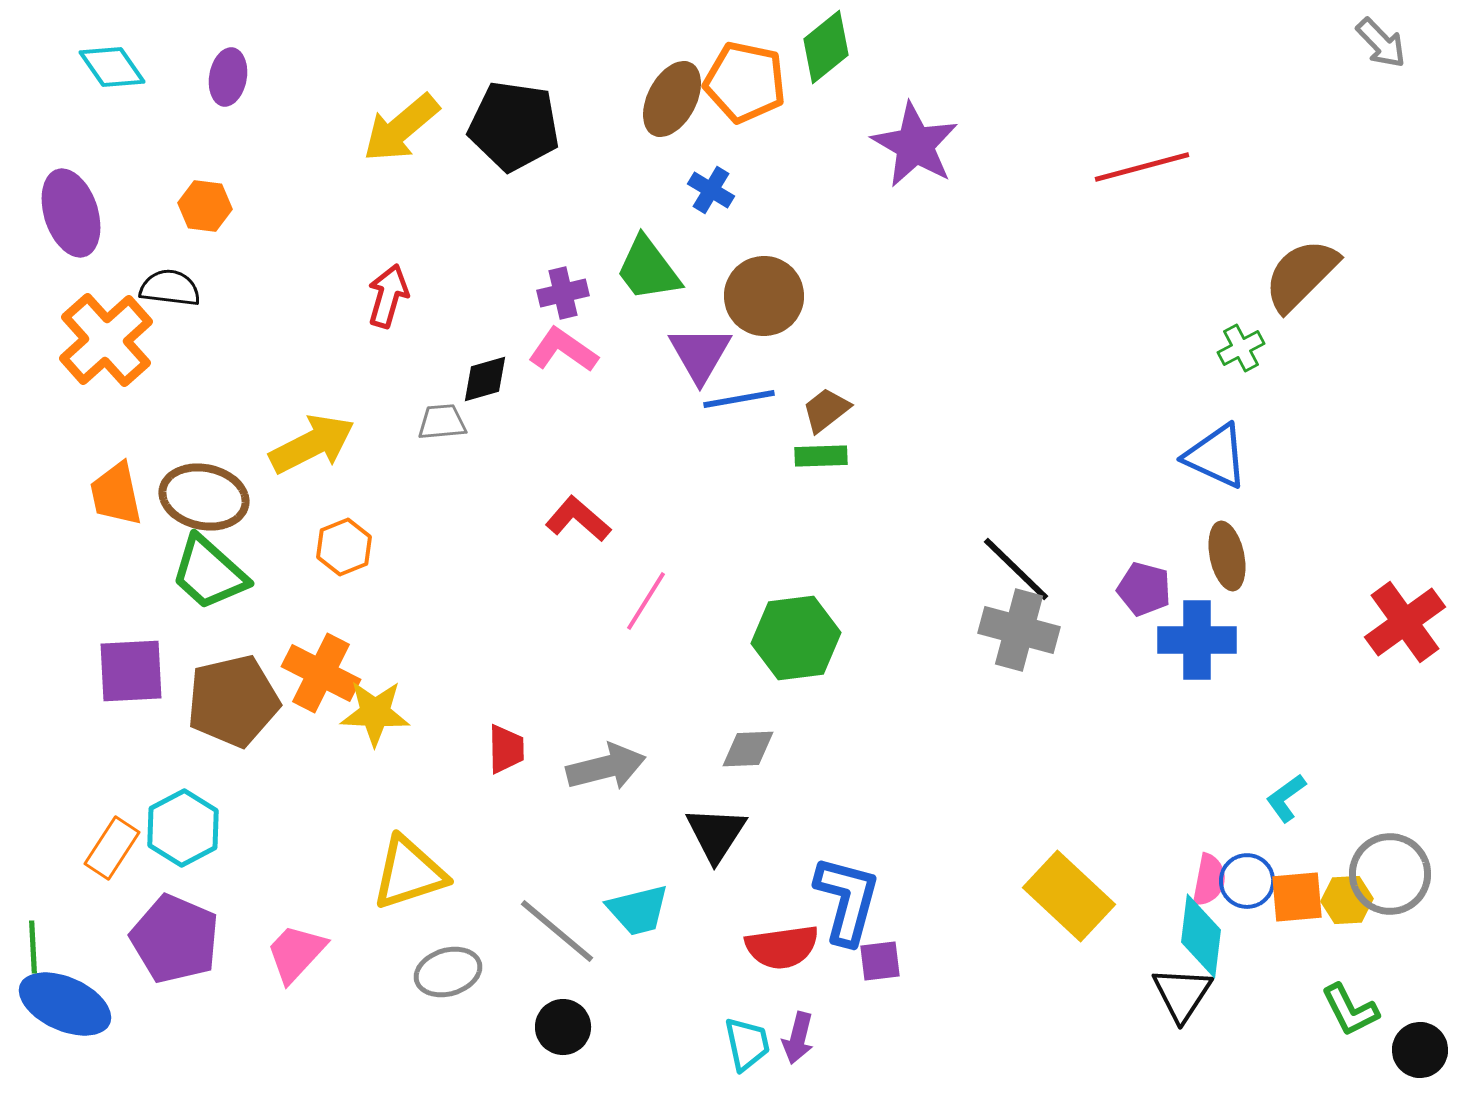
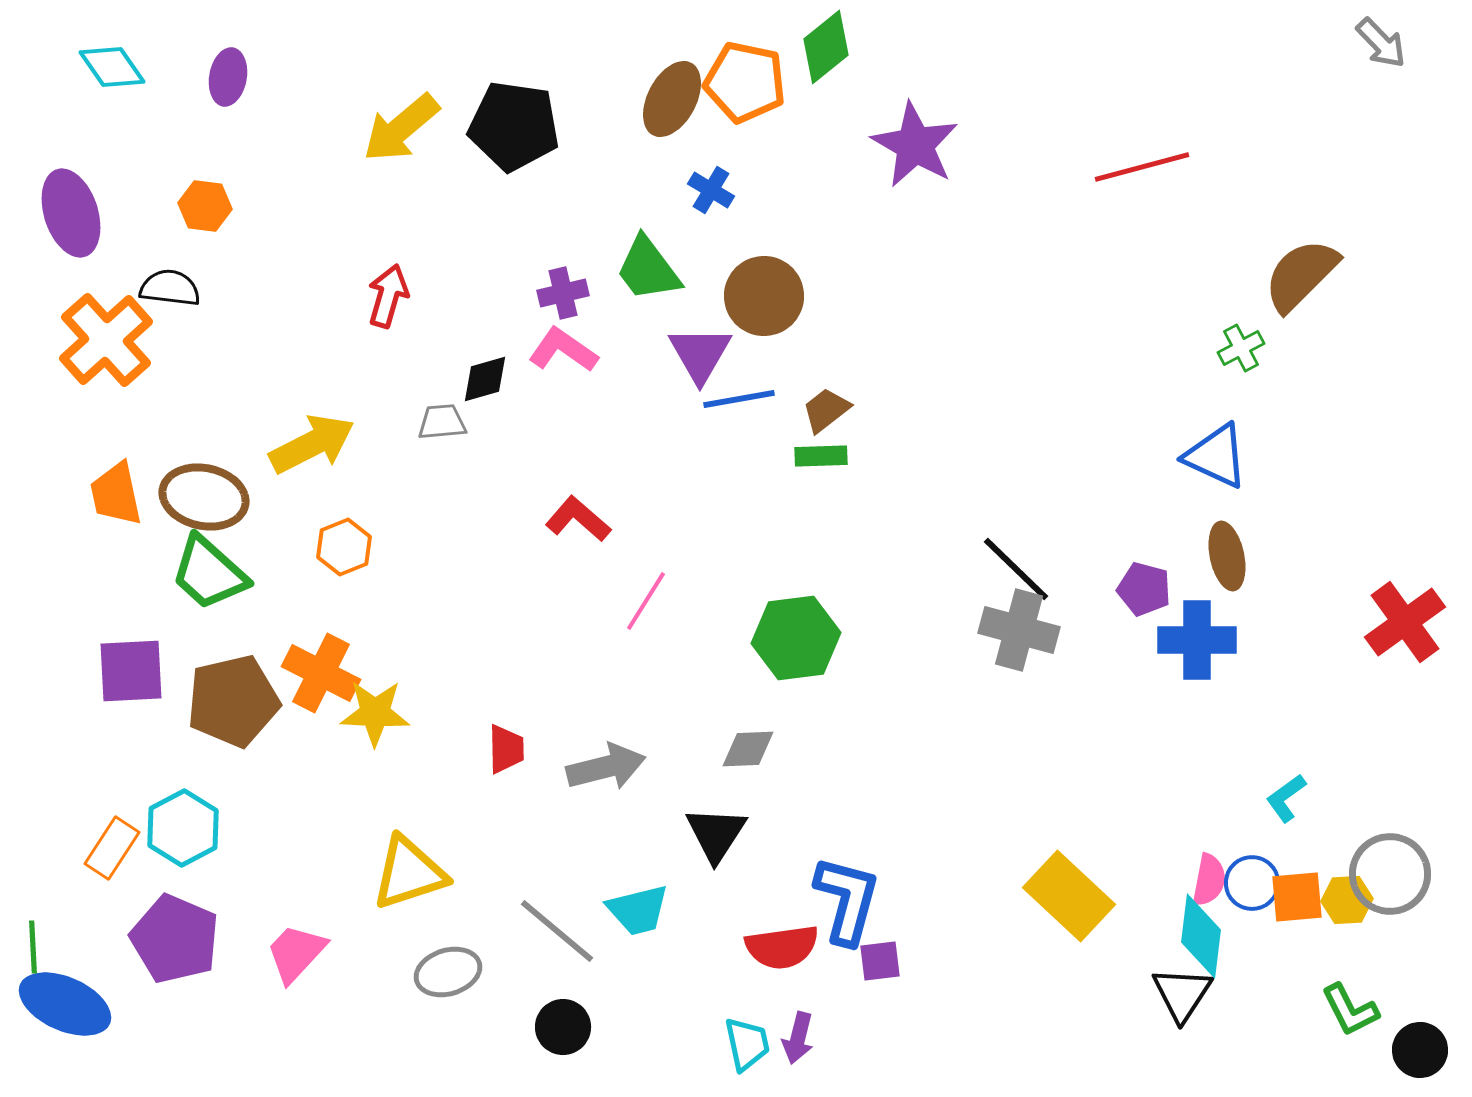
blue circle at (1247, 881): moved 5 px right, 2 px down
